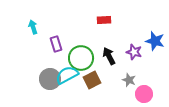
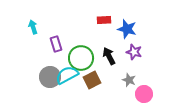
blue star: moved 28 px left, 12 px up
gray circle: moved 2 px up
